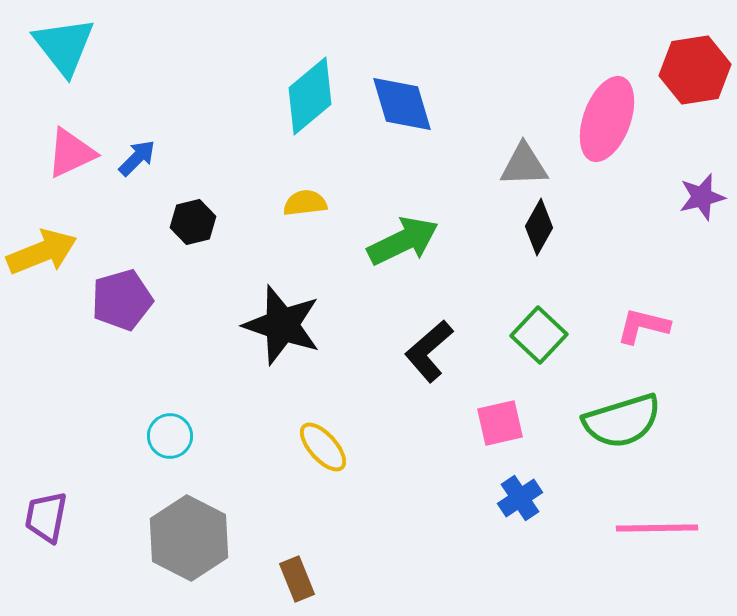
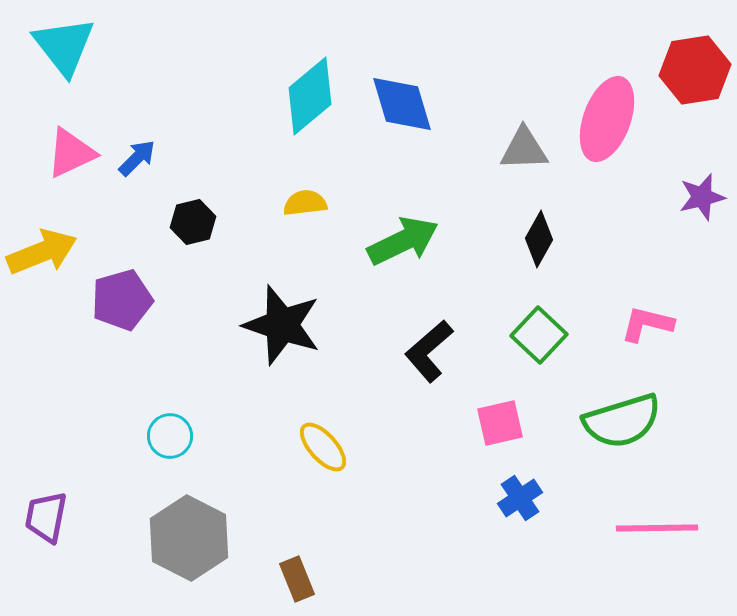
gray triangle: moved 16 px up
black diamond: moved 12 px down
pink L-shape: moved 4 px right, 2 px up
